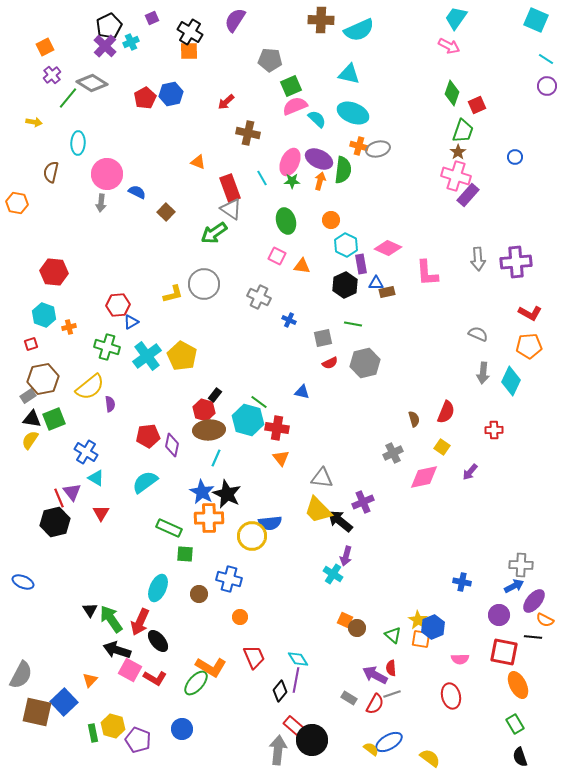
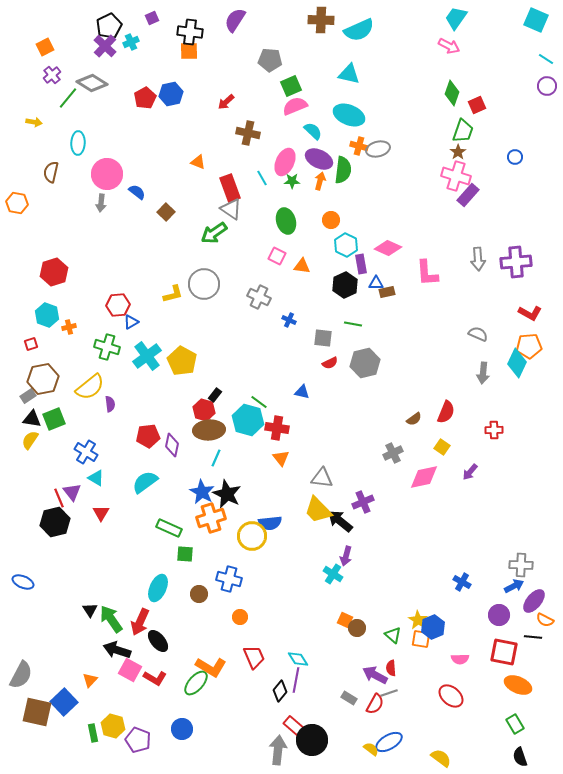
black cross at (190, 32): rotated 25 degrees counterclockwise
cyan ellipse at (353, 113): moved 4 px left, 2 px down
cyan semicircle at (317, 119): moved 4 px left, 12 px down
pink ellipse at (290, 162): moved 5 px left
blue semicircle at (137, 192): rotated 12 degrees clockwise
red hexagon at (54, 272): rotated 24 degrees counterclockwise
cyan hexagon at (44, 315): moved 3 px right
gray square at (323, 338): rotated 18 degrees clockwise
yellow pentagon at (182, 356): moved 5 px down
cyan diamond at (511, 381): moved 6 px right, 18 px up
brown semicircle at (414, 419): rotated 70 degrees clockwise
orange cross at (209, 518): moved 2 px right; rotated 16 degrees counterclockwise
blue cross at (462, 582): rotated 18 degrees clockwise
orange ellipse at (518, 685): rotated 40 degrees counterclockwise
gray line at (392, 694): moved 3 px left, 1 px up
red ellipse at (451, 696): rotated 35 degrees counterclockwise
yellow semicircle at (430, 758): moved 11 px right
